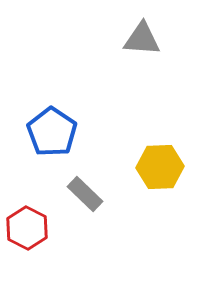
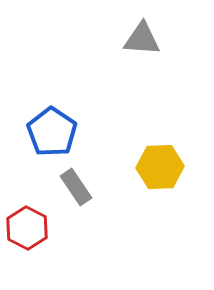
gray rectangle: moved 9 px left, 7 px up; rotated 12 degrees clockwise
